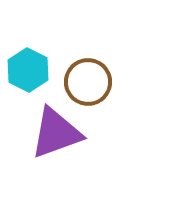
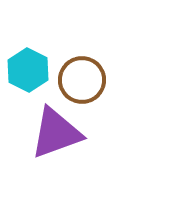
brown circle: moved 6 px left, 2 px up
